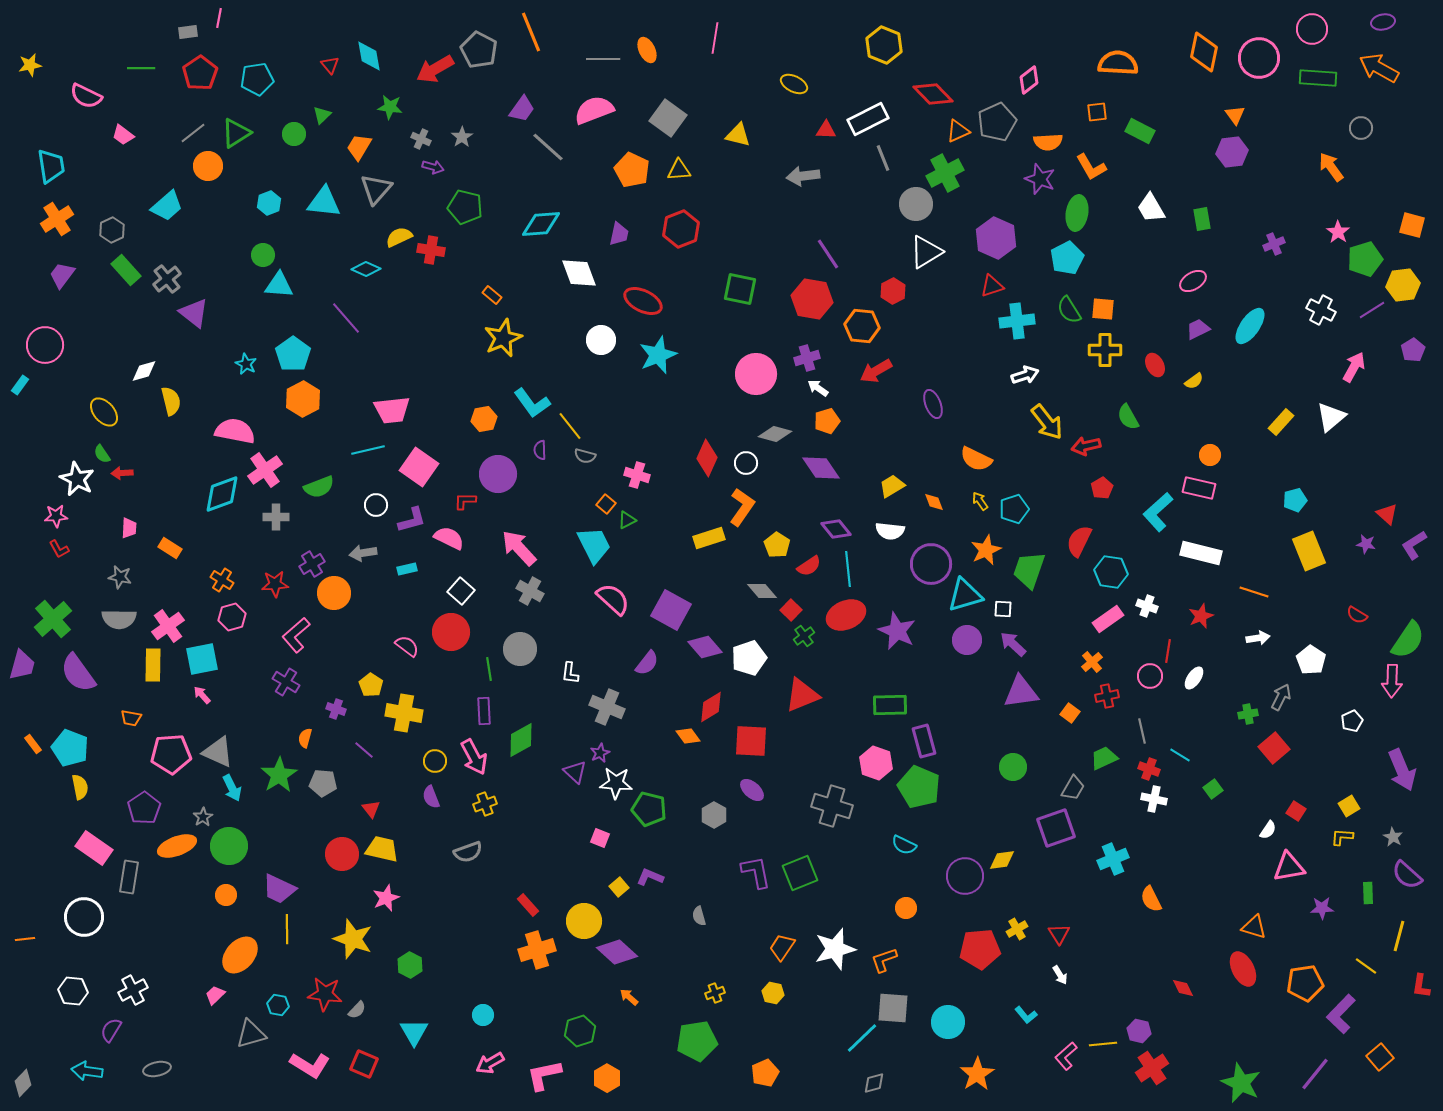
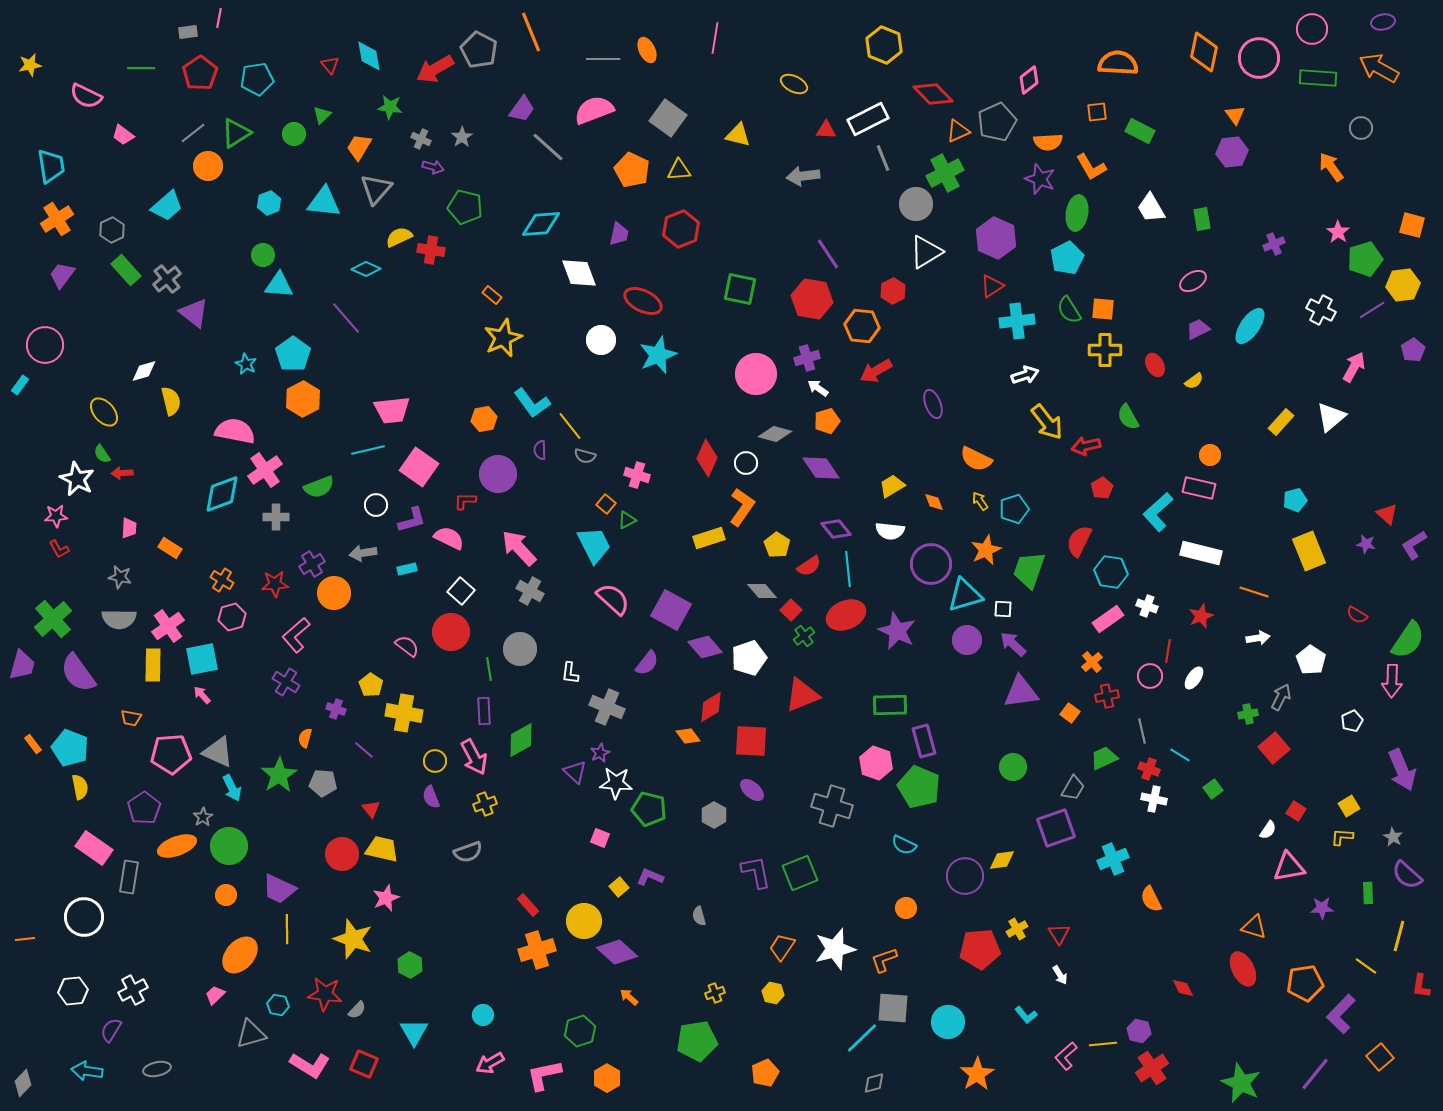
red triangle at (992, 286): rotated 15 degrees counterclockwise
white hexagon at (73, 991): rotated 12 degrees counterclockwise
